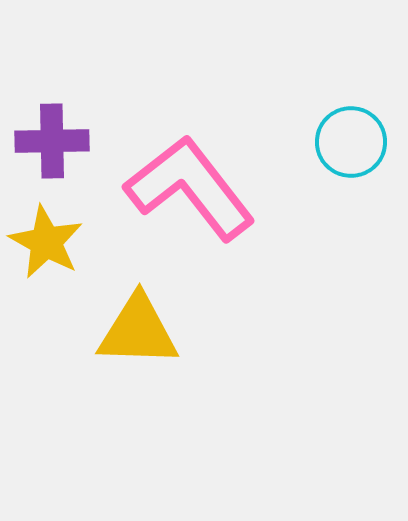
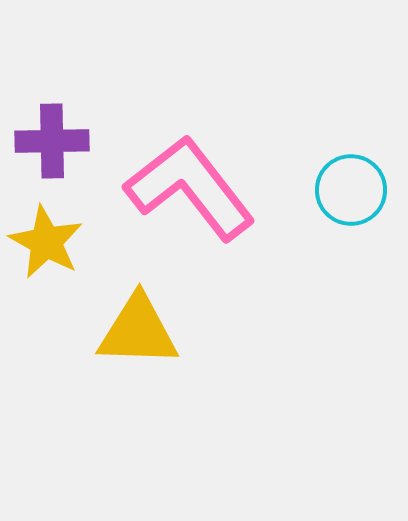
cyan circle: moved 48 px down
